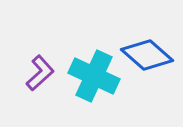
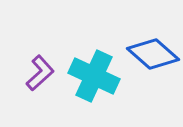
blue diamond: moved 6 px right, 1 px up
